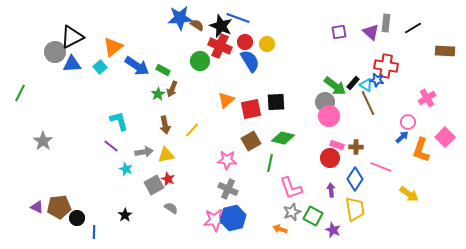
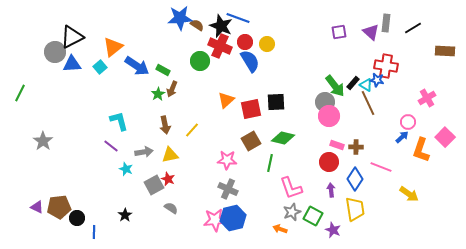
green arrow at (335, 86): rotated 15 degrees clockwise
yellow triangle at (166, 155): moved 4 px right
red circle at (330, 158): moved 1 px left, 4 px down
